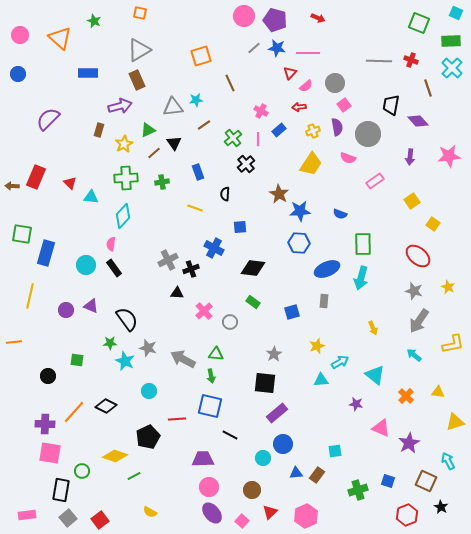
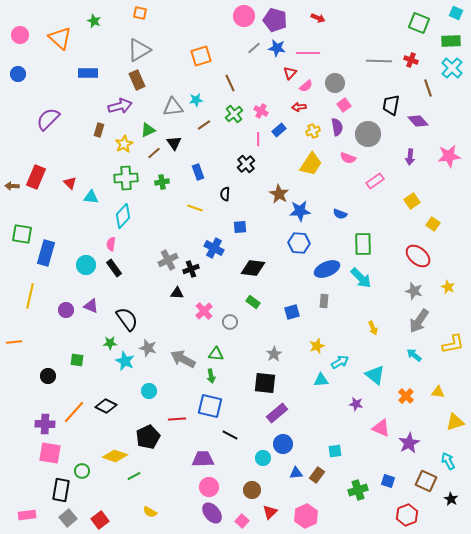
green cross at (233, 138): moved 1 px right, 24 px up
cyan arrow at (361, 278): rotated 60 degrees counterclockwise
black star at (441, 507): moved 10 px right, 8 px up
